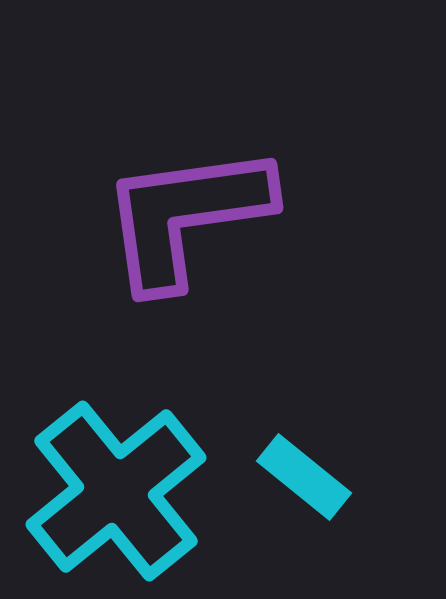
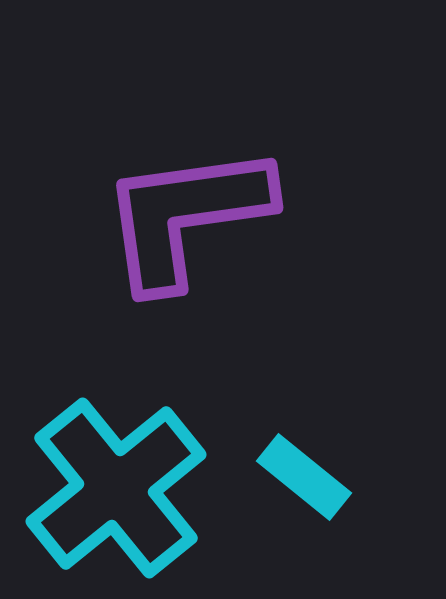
cyan cross: moved 3 px up
